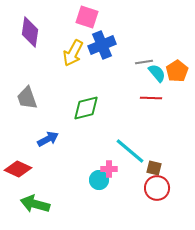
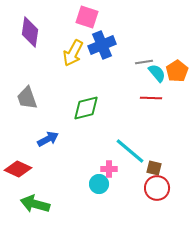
cyan circle: moved 4 px down
